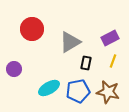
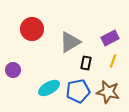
purple circle: moved 1 px left, 1 px down
